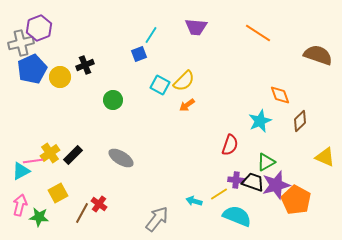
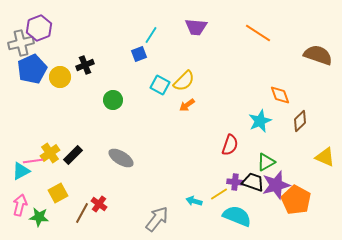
purple cross: moved 1 px left, 2 px down
